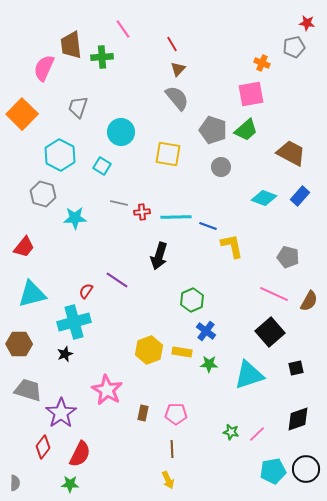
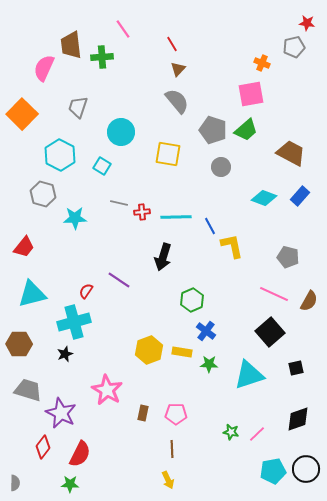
gray semicircle at (177, 98): moved 3 px down
blue line at (208, 226): moved 2 px right; rotated 42 degrees clockwise
black arrow at (159, 256): moved 4 px right, 1 px down
purple line at (117, 280): moved 2 px right
purple star at (61, 413): rotated 12 degrees counterclockwise
